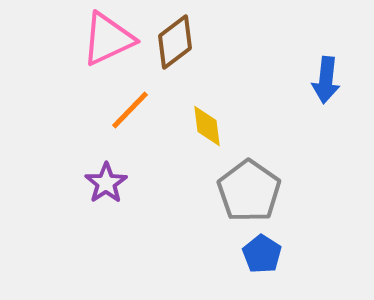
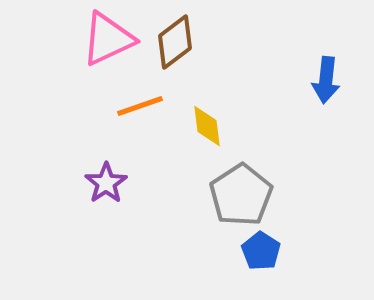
orange line: moved 10 px right, 4 px up; rotated 27 degrees clockwise
gray pentagon: moved 8 px left, 4 px down; rotated 4 degrees clockwise
blue pentagon: moved 1 px left, 3 px up
